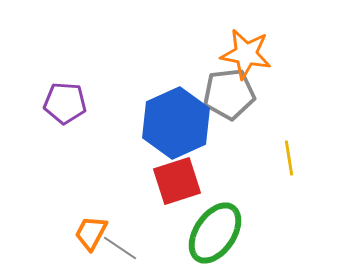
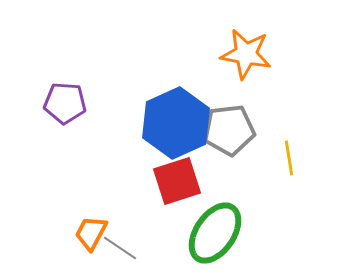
gray pentagon: moved 36 px down
